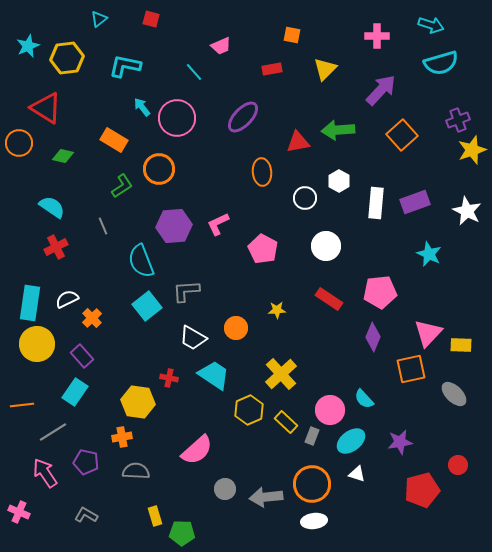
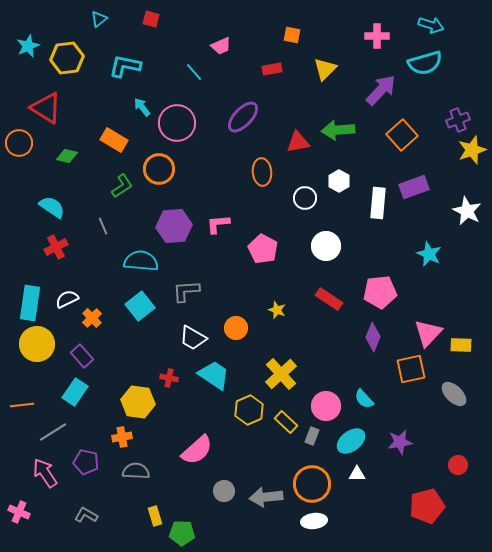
cyan semicircle at (441, 63): moved 16 px left
pink circle at (177, 118): moved 5 px down
green diamond at (63, 156): moved 4 px right
purple rectangle at (415, 202): moved 1 px left, 15 px up
white rectangle at (376, 203): moved 2 px right
pink L-shape at (218, 224): rotated 20 degrees clockwise
cyan semicircle at (141, 261): rotated 116 degrees clockwise
cyan square at (147, 306): moved 7 px left
yellow star at (277, 310): rotated 24 degrees clockwise
pink circle at (330, 410): moved 4 px left, 4 px up
white triangle at (357, 474): rotated 18 degrees counterclockwise
gray circle at (225, 489): moved 1 px left, 2 px down
red pentagon at (422, 490): moved 5 px right, 16 px down
